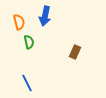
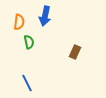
orange semicircle: rotated 21 degrees clockwise
